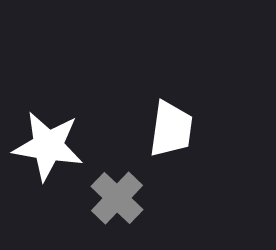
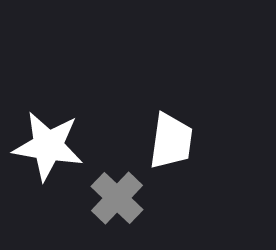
white trapezoid: moved 12 px down
